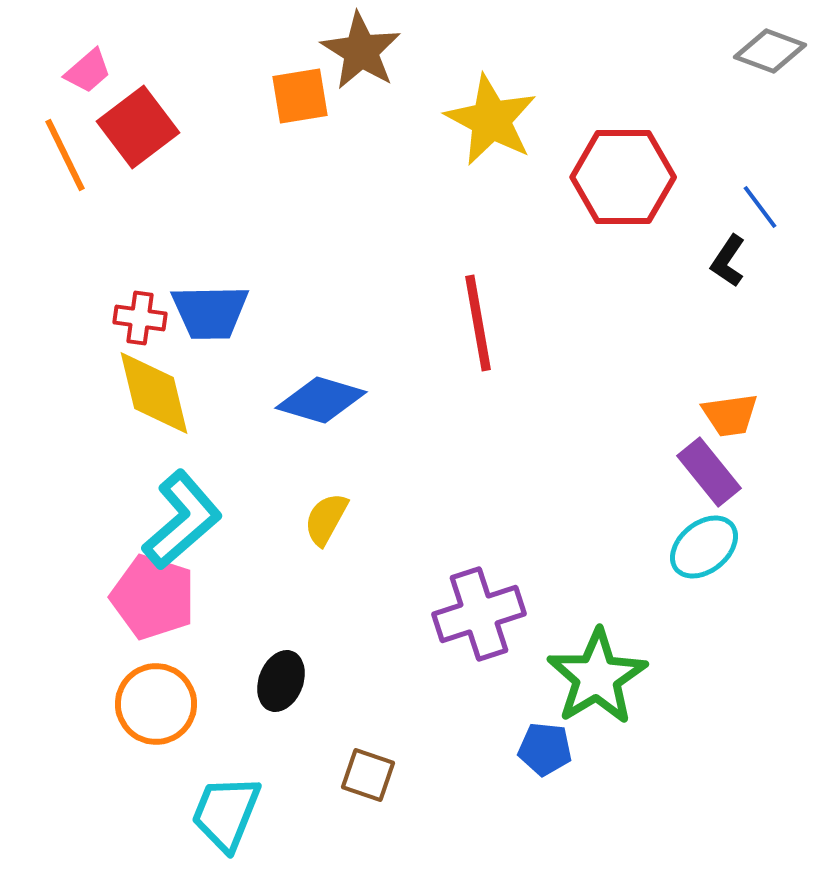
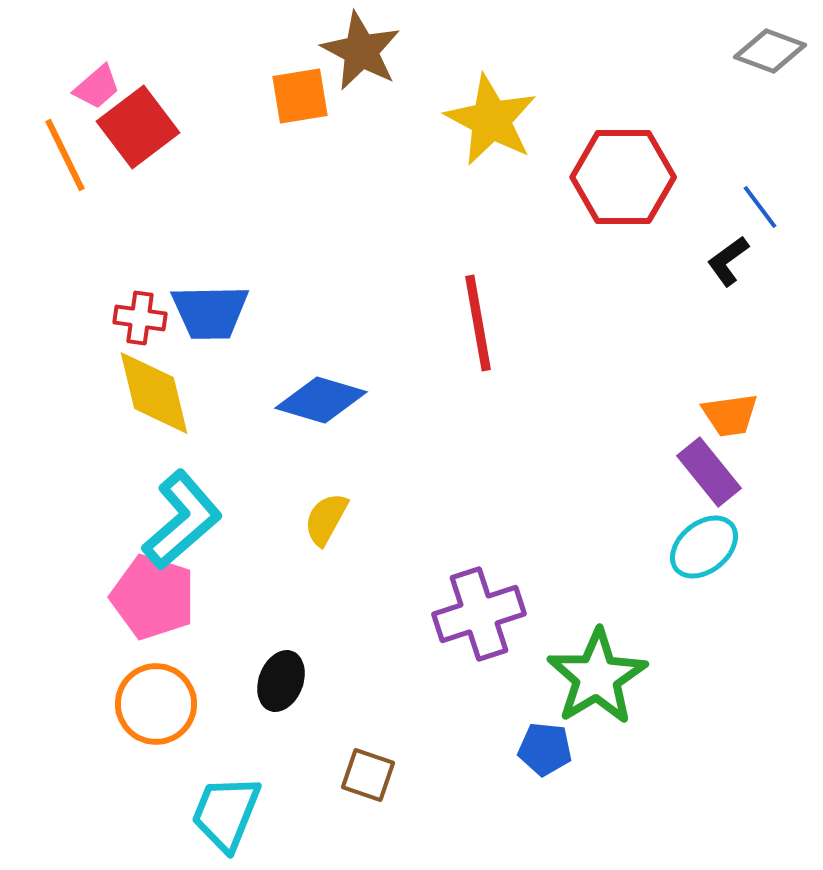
brown star: rotated 4 degrees counterclockwise
pink trapezoid: moved 9 px right, 16 px down
black L-shape: rotated 20 degrees clockwise
